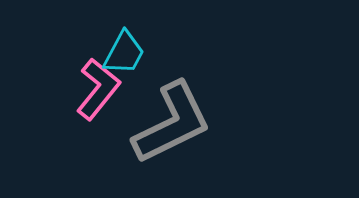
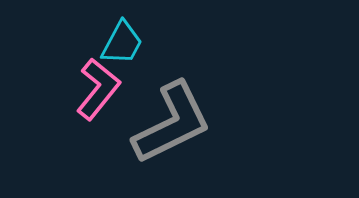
cyan trapezoid: moved 2 px left, 10 px up
